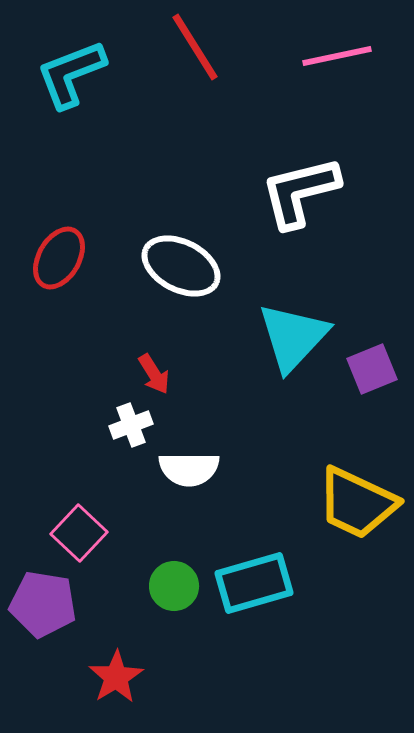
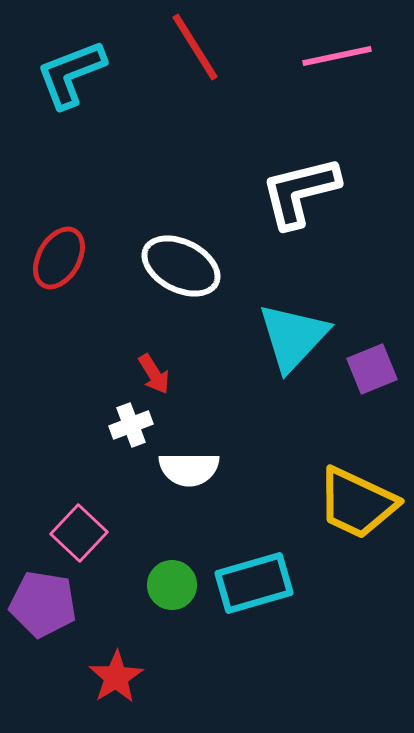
green circle: moved 2 px left, 1 px up
